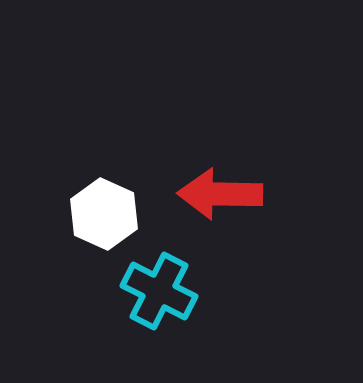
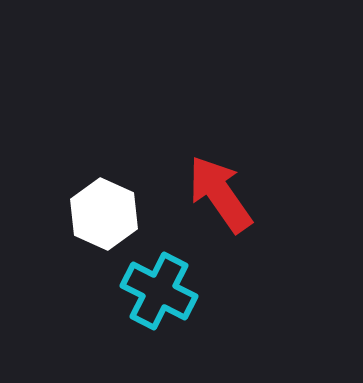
red arrow: rotated 54 degrees clockwise
